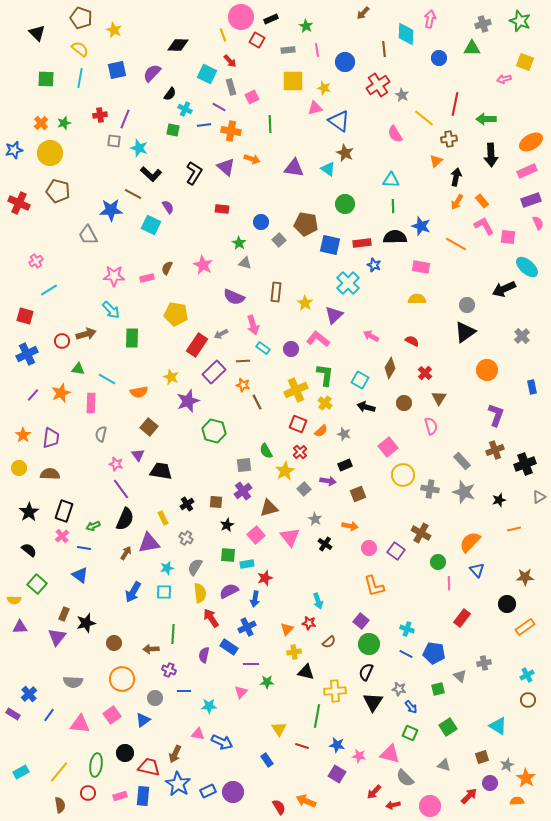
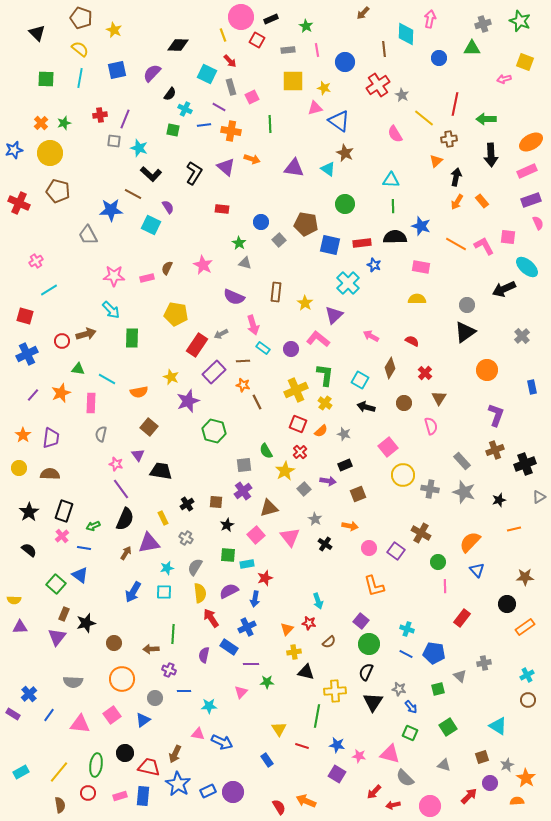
pink L-shape at (484, 226): moved 20 px down
pink line at (449, 583): moved 4 px left, 3 px down
green square at (37, 584): moved 19 px right
